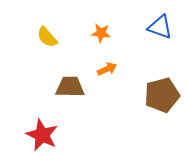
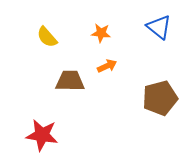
blue triangle: moved 1 px left; rotated 20 degrees clockwise
orange arrow: moved 3 px up
brown trapezoid: moved 6 px up
brown pentagon: moved 2 px left, 3 px down
red star: rotated 16 degrees counterclockwise
